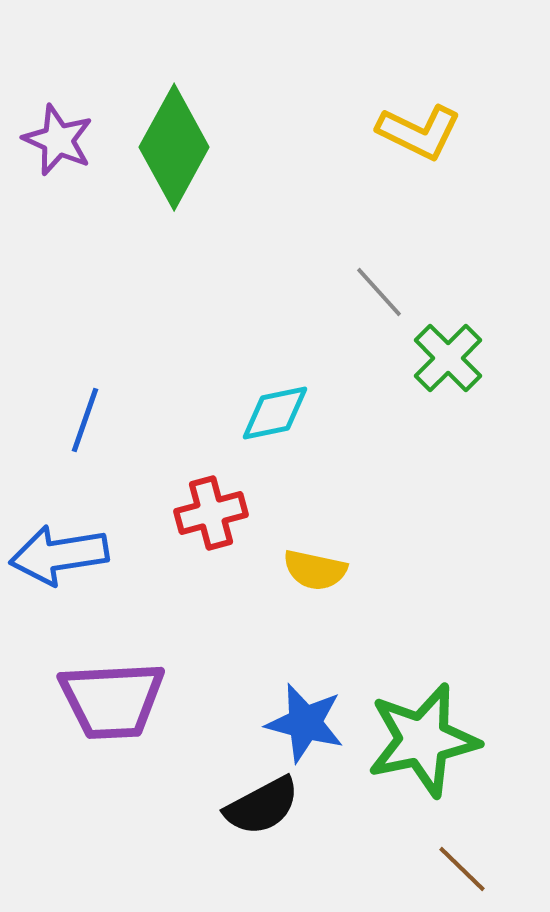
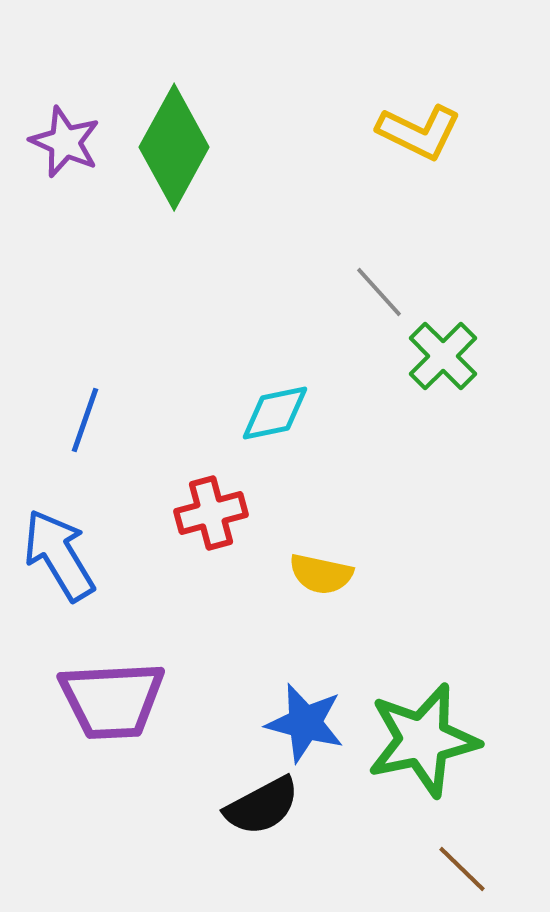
purple star: moved 7 px right, 2 px down
green cross: moved 5 px left, 2 px up
blue arrow: rotated 68 degrees clockwise
yellow semicircle: moved 6 px right, 4 px down
